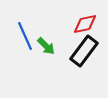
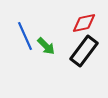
red diamond: moved 1 px left, 1 px up
